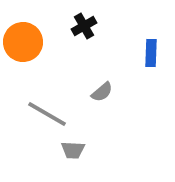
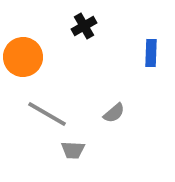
orange circle: moved 15 px down
gray semicircle: moved 12 px right, 21 px down
